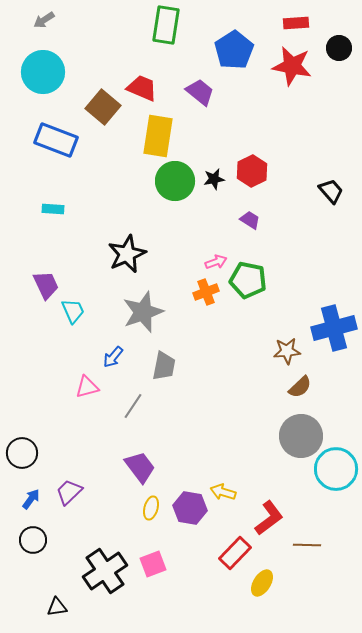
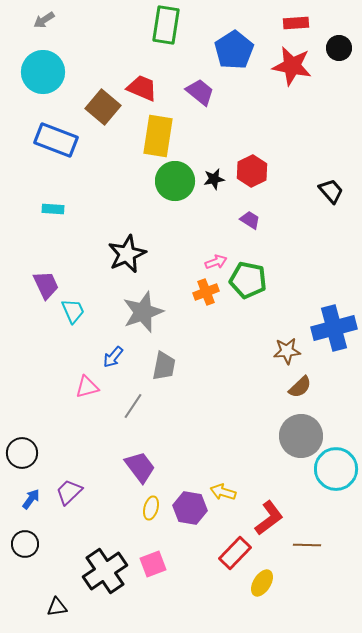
black circle at (33, 540): moved 8 px left, 4 px down
